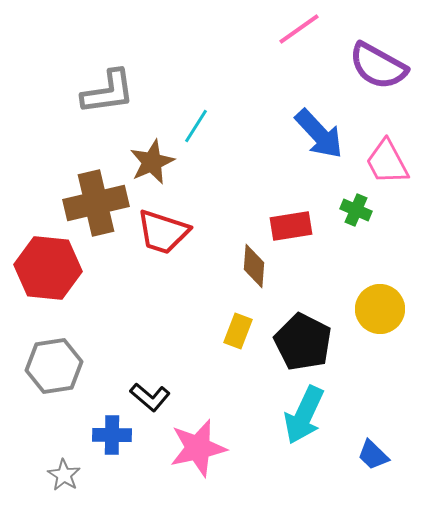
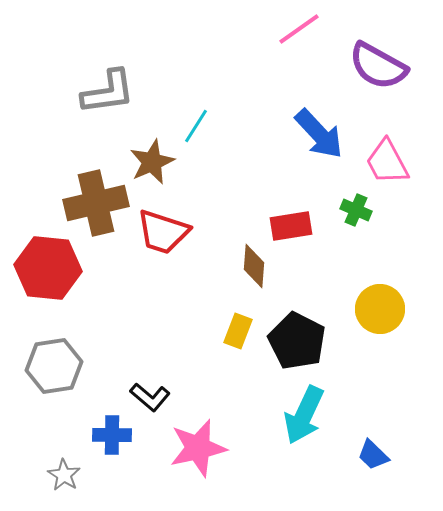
black pentagon: moved 6 px left, 1 px up
